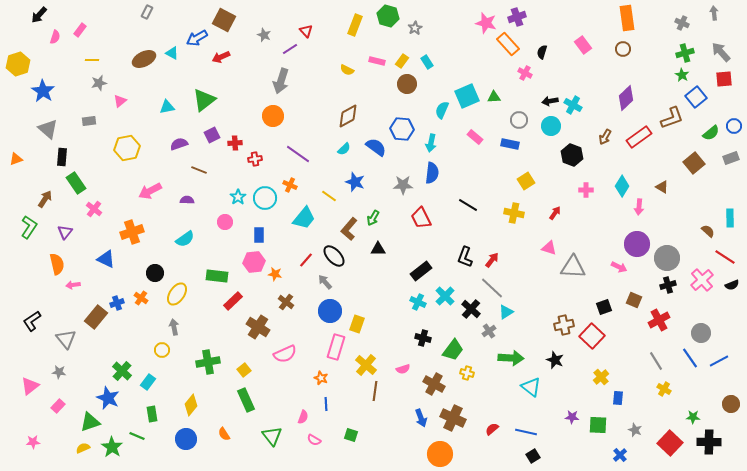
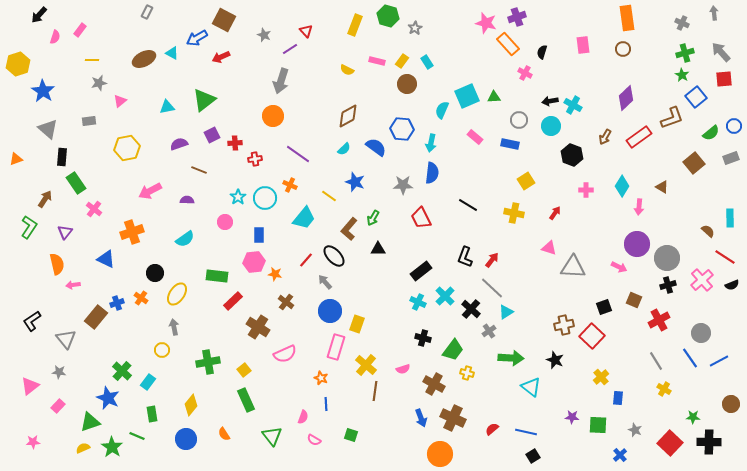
pink rectangle at (583, 45): rotated 30 degrees clockwise
